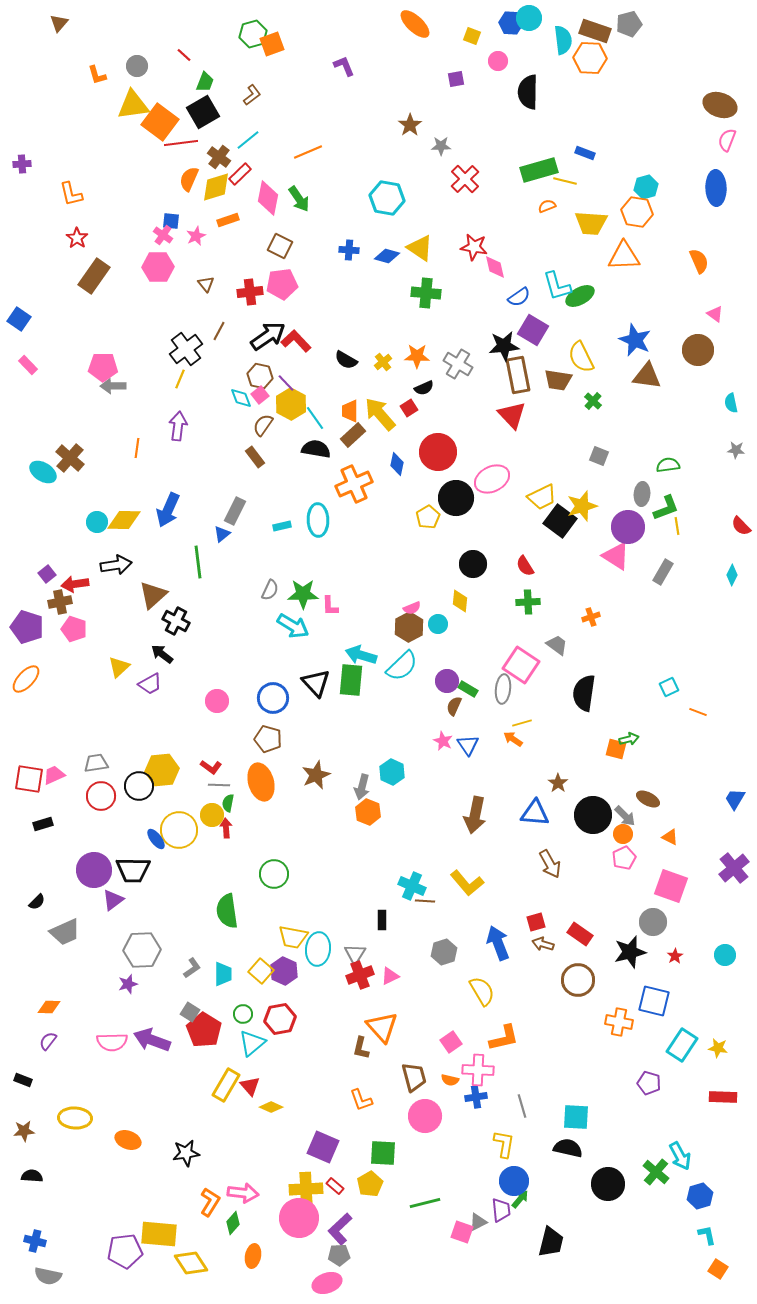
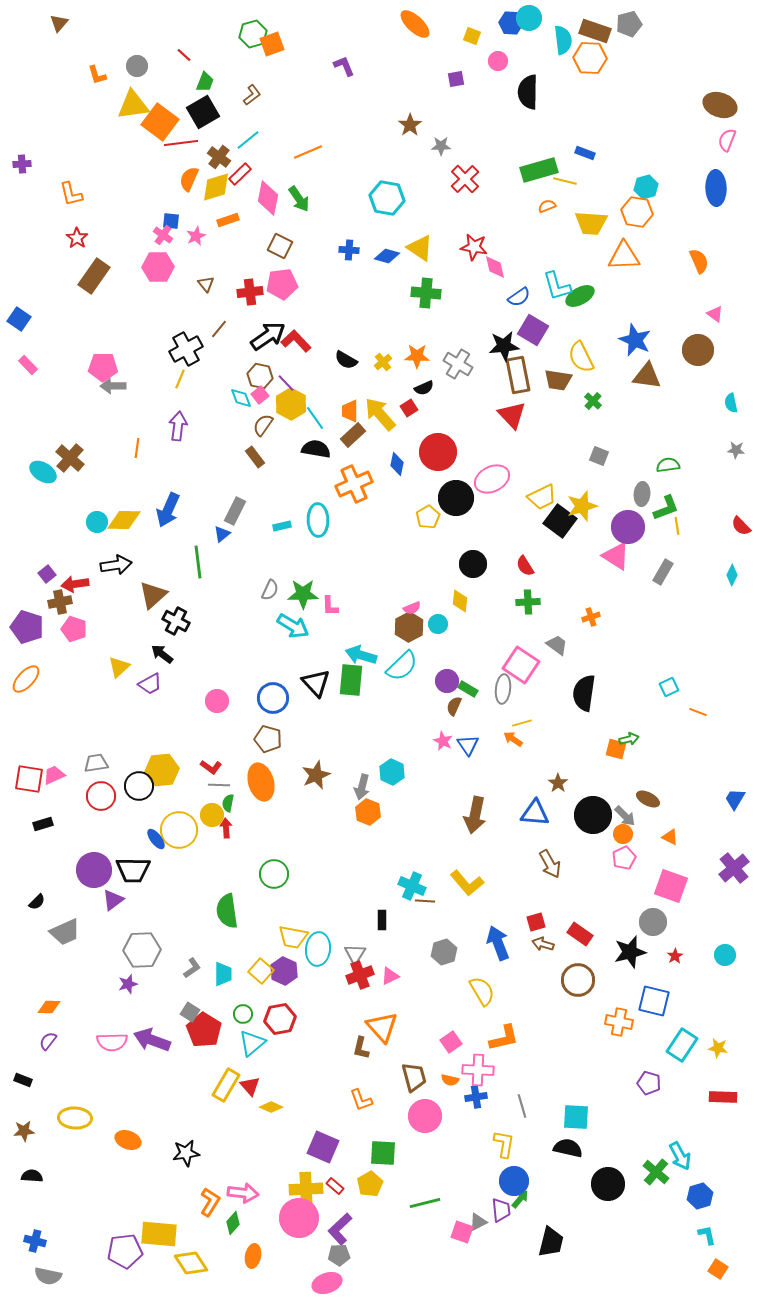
brown line at (219, 331): moved 2 px up; rotated 12 degrees clockwise
black cross at (186, 349): rotated 8 degrees clockwise
